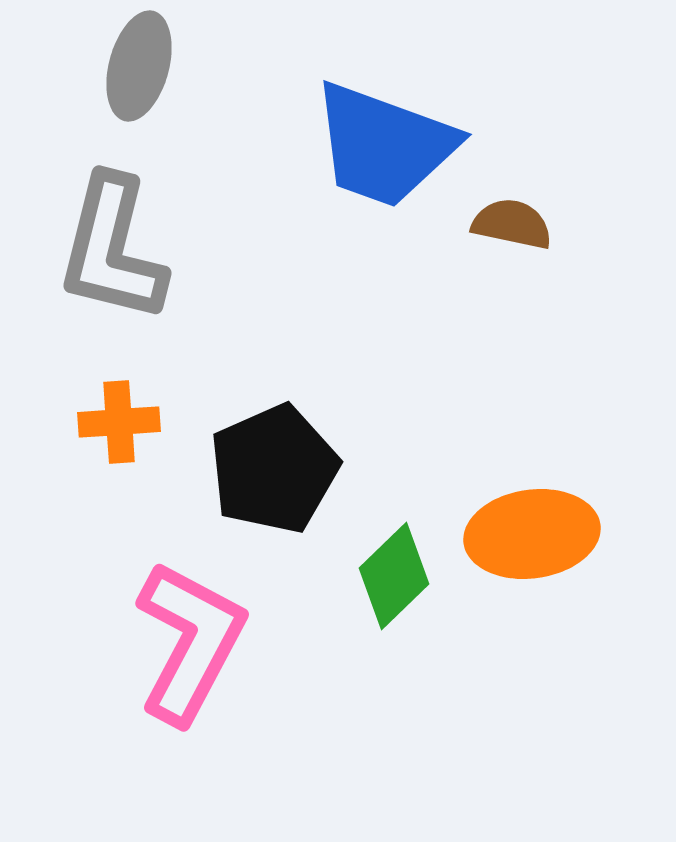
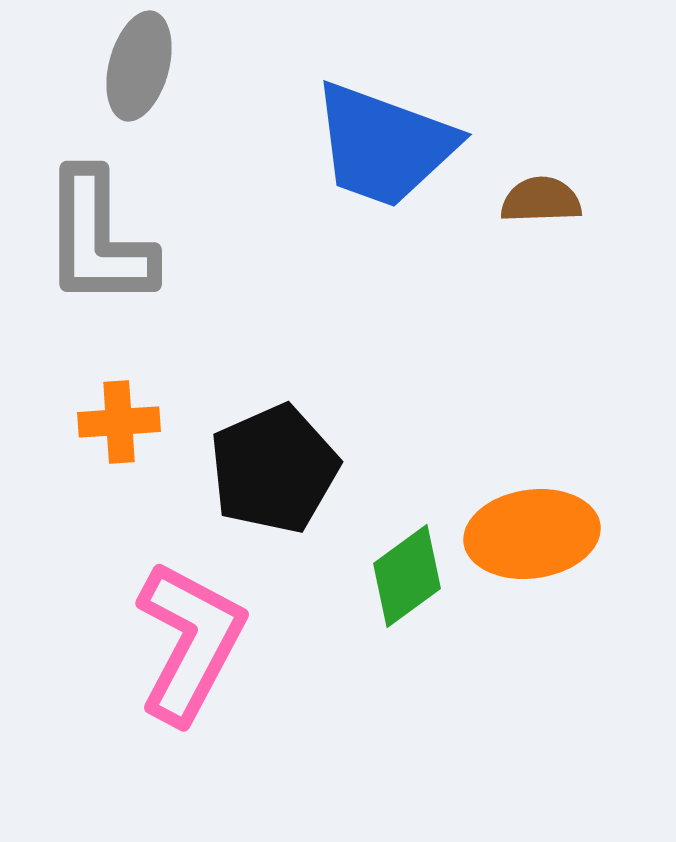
brown semicircle: moved 29 px right, 24 px up; rotated 14 degrees counterclockwise
gray L-shape: moved 14 px left, 10 px up; rotated 14 degrees counterclockwise
green diamond: moved 13 px right; rotated 8 degrees clockwise
